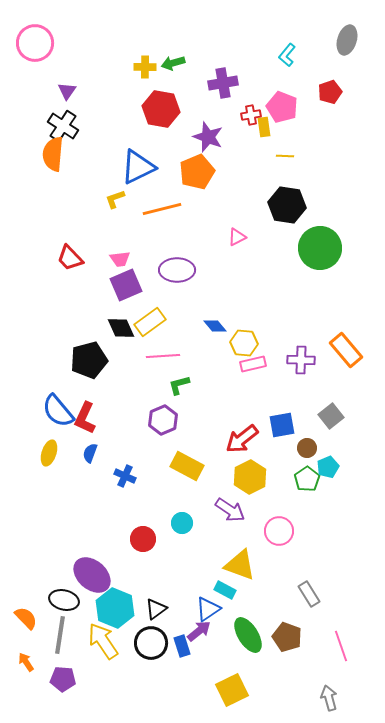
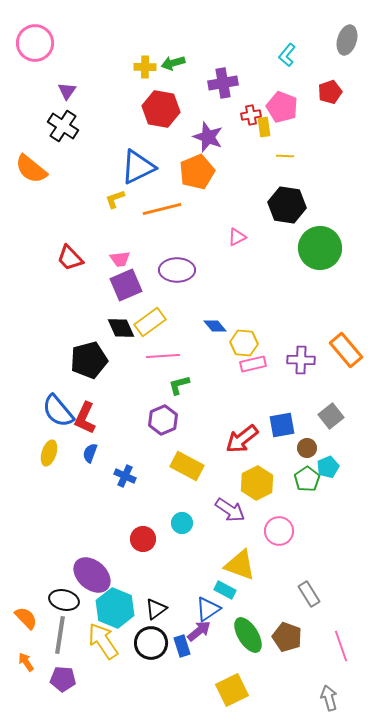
orange semicircle at (53, 154): moved 22 px left, 15 px down; rotated 56 degrees counterclockwise
yellow hexagon at (250, 477): moved 7 px right, 6 px down
